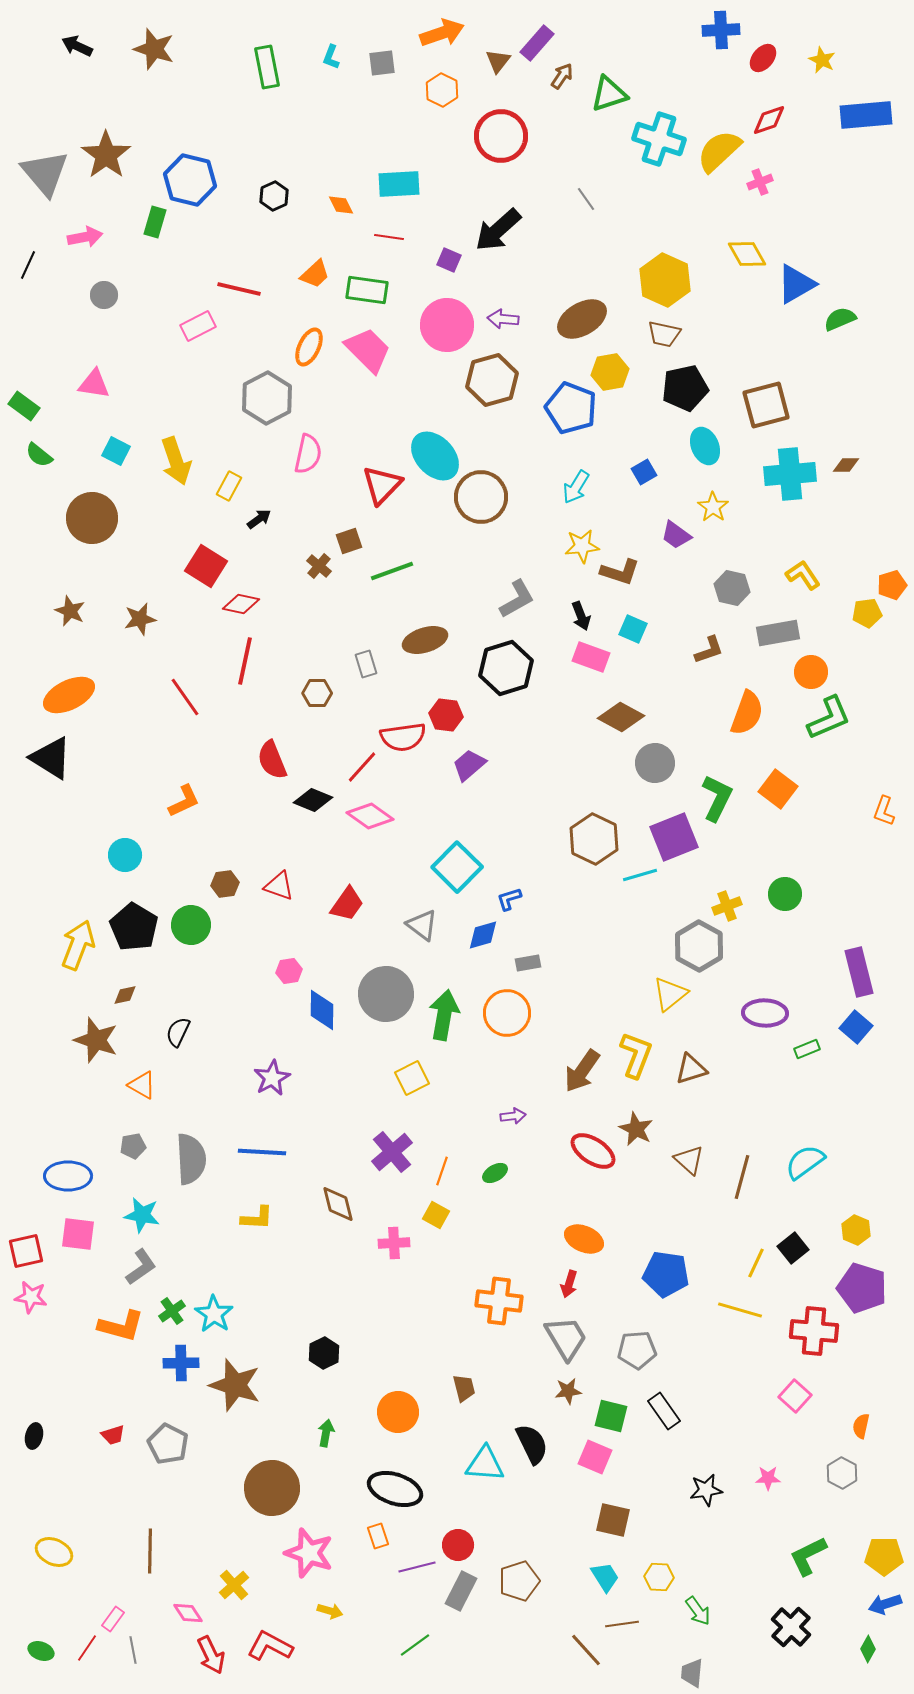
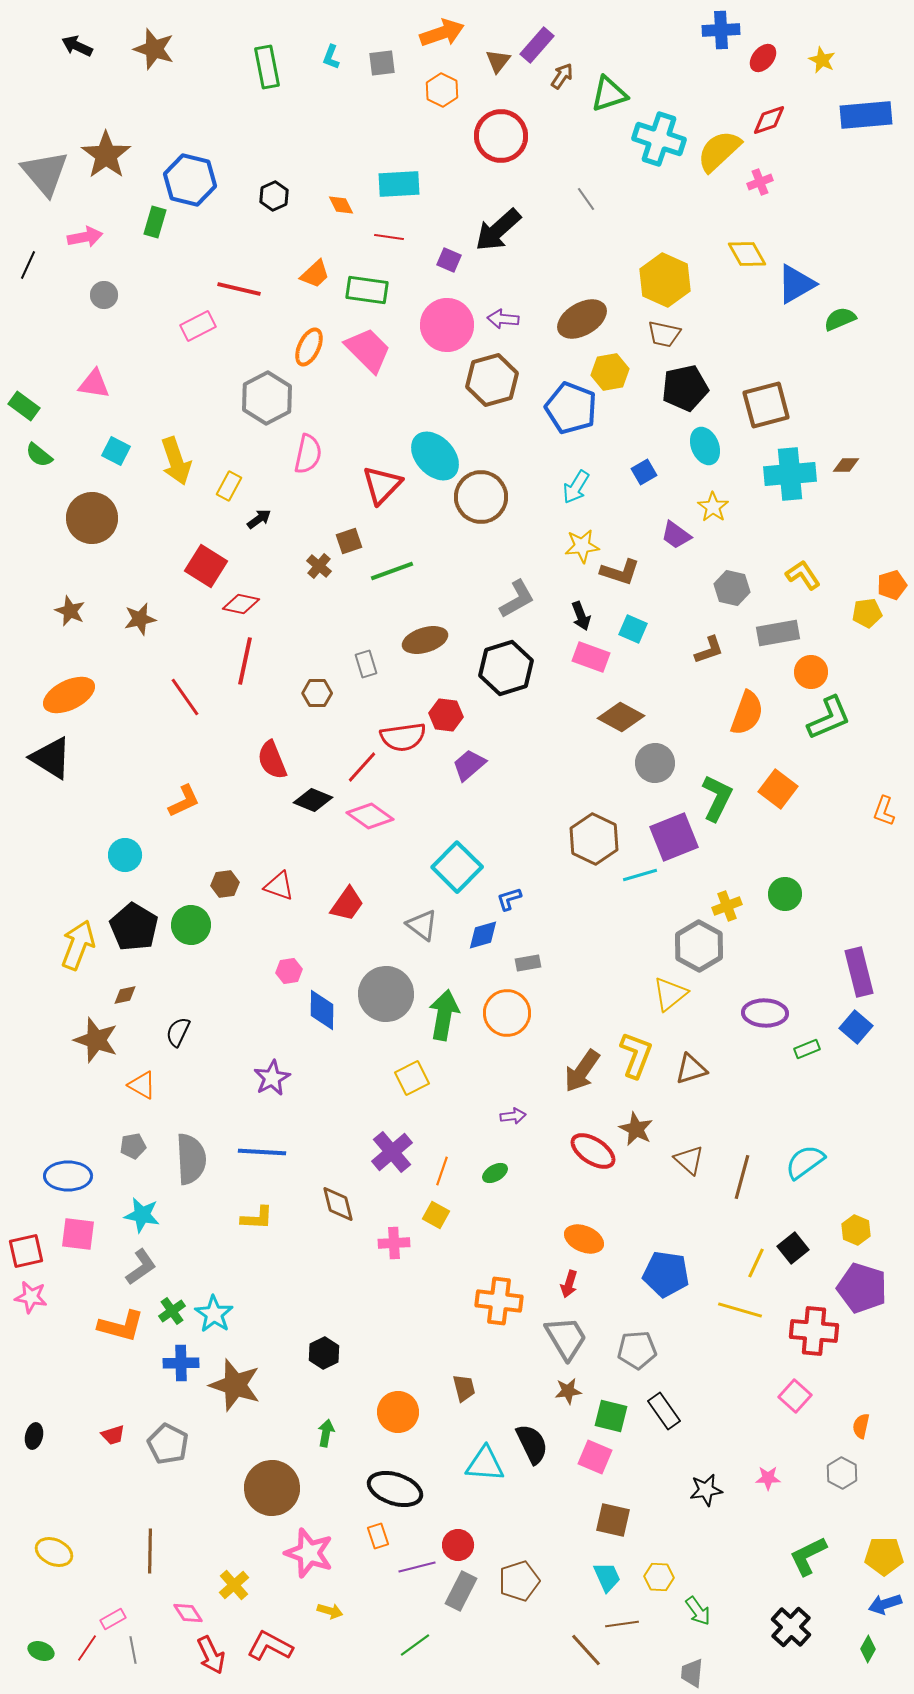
purple rectangle at (537, 43): moved 2 px down
cyan trapezoid at (605, 1577): moved 2 px right; rotated 8 degrees clockwise
pink rectangle at (113, 1619): rotated 25 degrees clockwise
